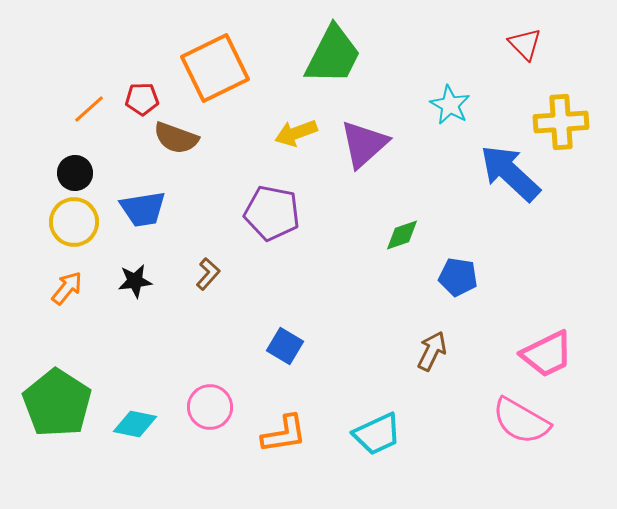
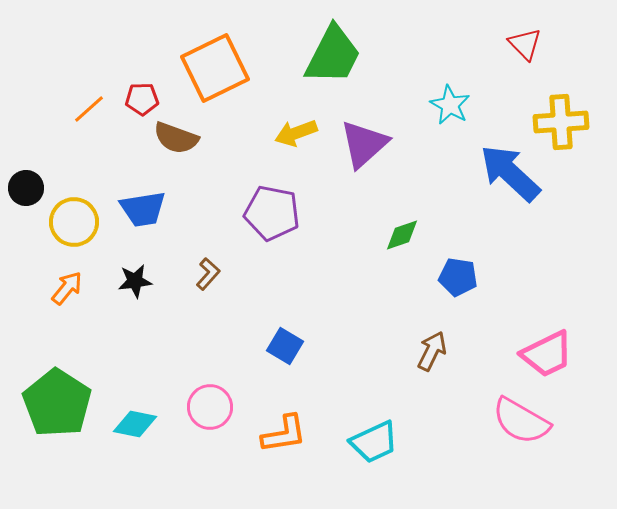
black circle: moved 49 px left, 15 px down
cyan trapezoid: moved 3 px left, 8 px down
